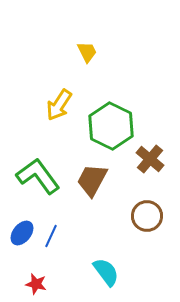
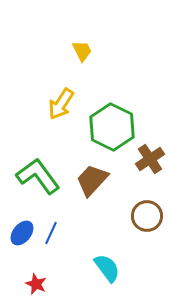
yellow trapezoid: moved 5 px left, 1 px up
yellow arrow: moved 2 px right, 1 px up
green hexagon: moved 1 px right, 1 px down
brown cross: rotated 16 degrees clockwise
brown trapezoid: rotated 15 degrees clockwise
blue line: moved 3 px up
cyan semicircle: moved 1 px right, 4 px up
red star: rotated 10 degrees clockwise
